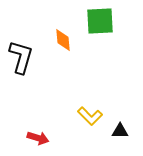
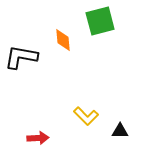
green square: rotated 12 degrees counterclockwise
black L-shape: rotated 96 degrees counterclockwise
yellow L-shape: moved 4 px left
red arrow: rotated 20 degrees counterclockwise
